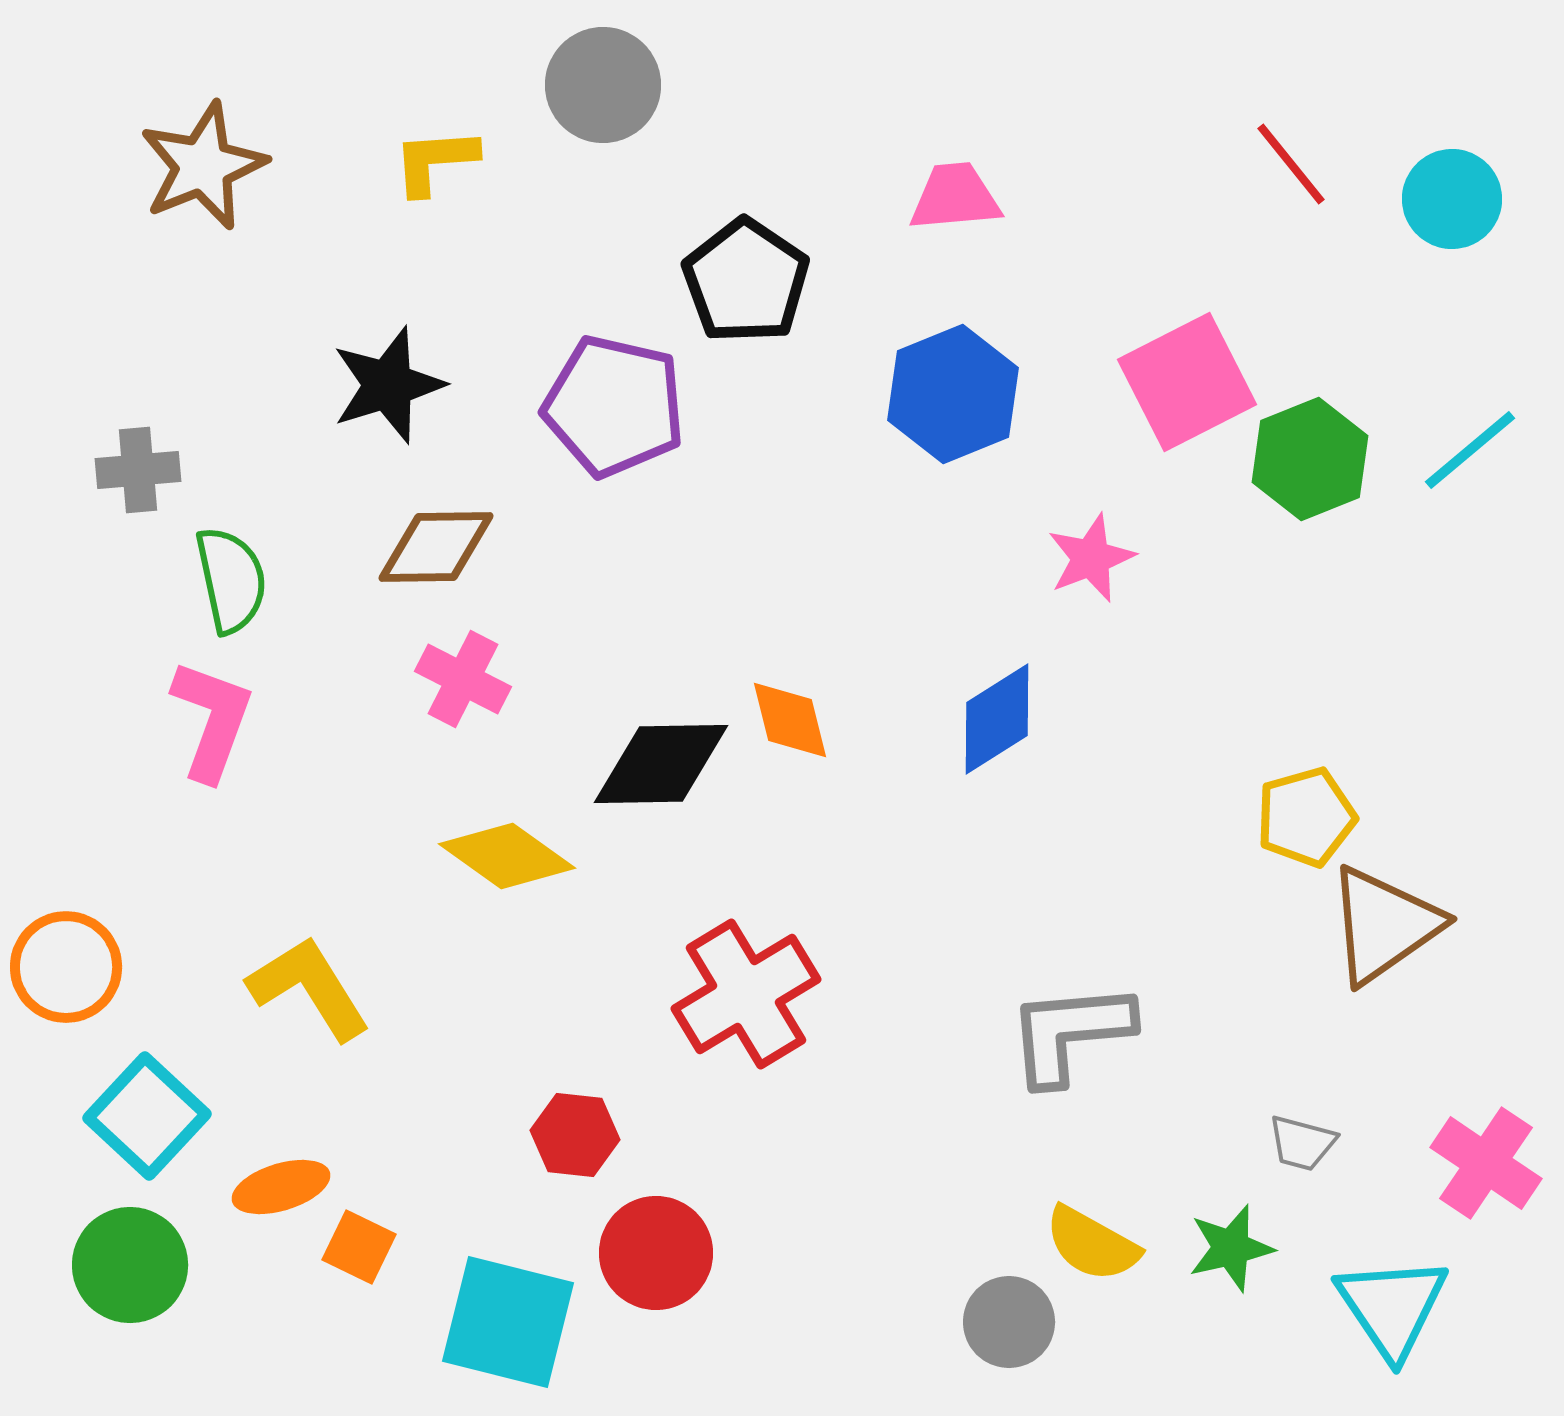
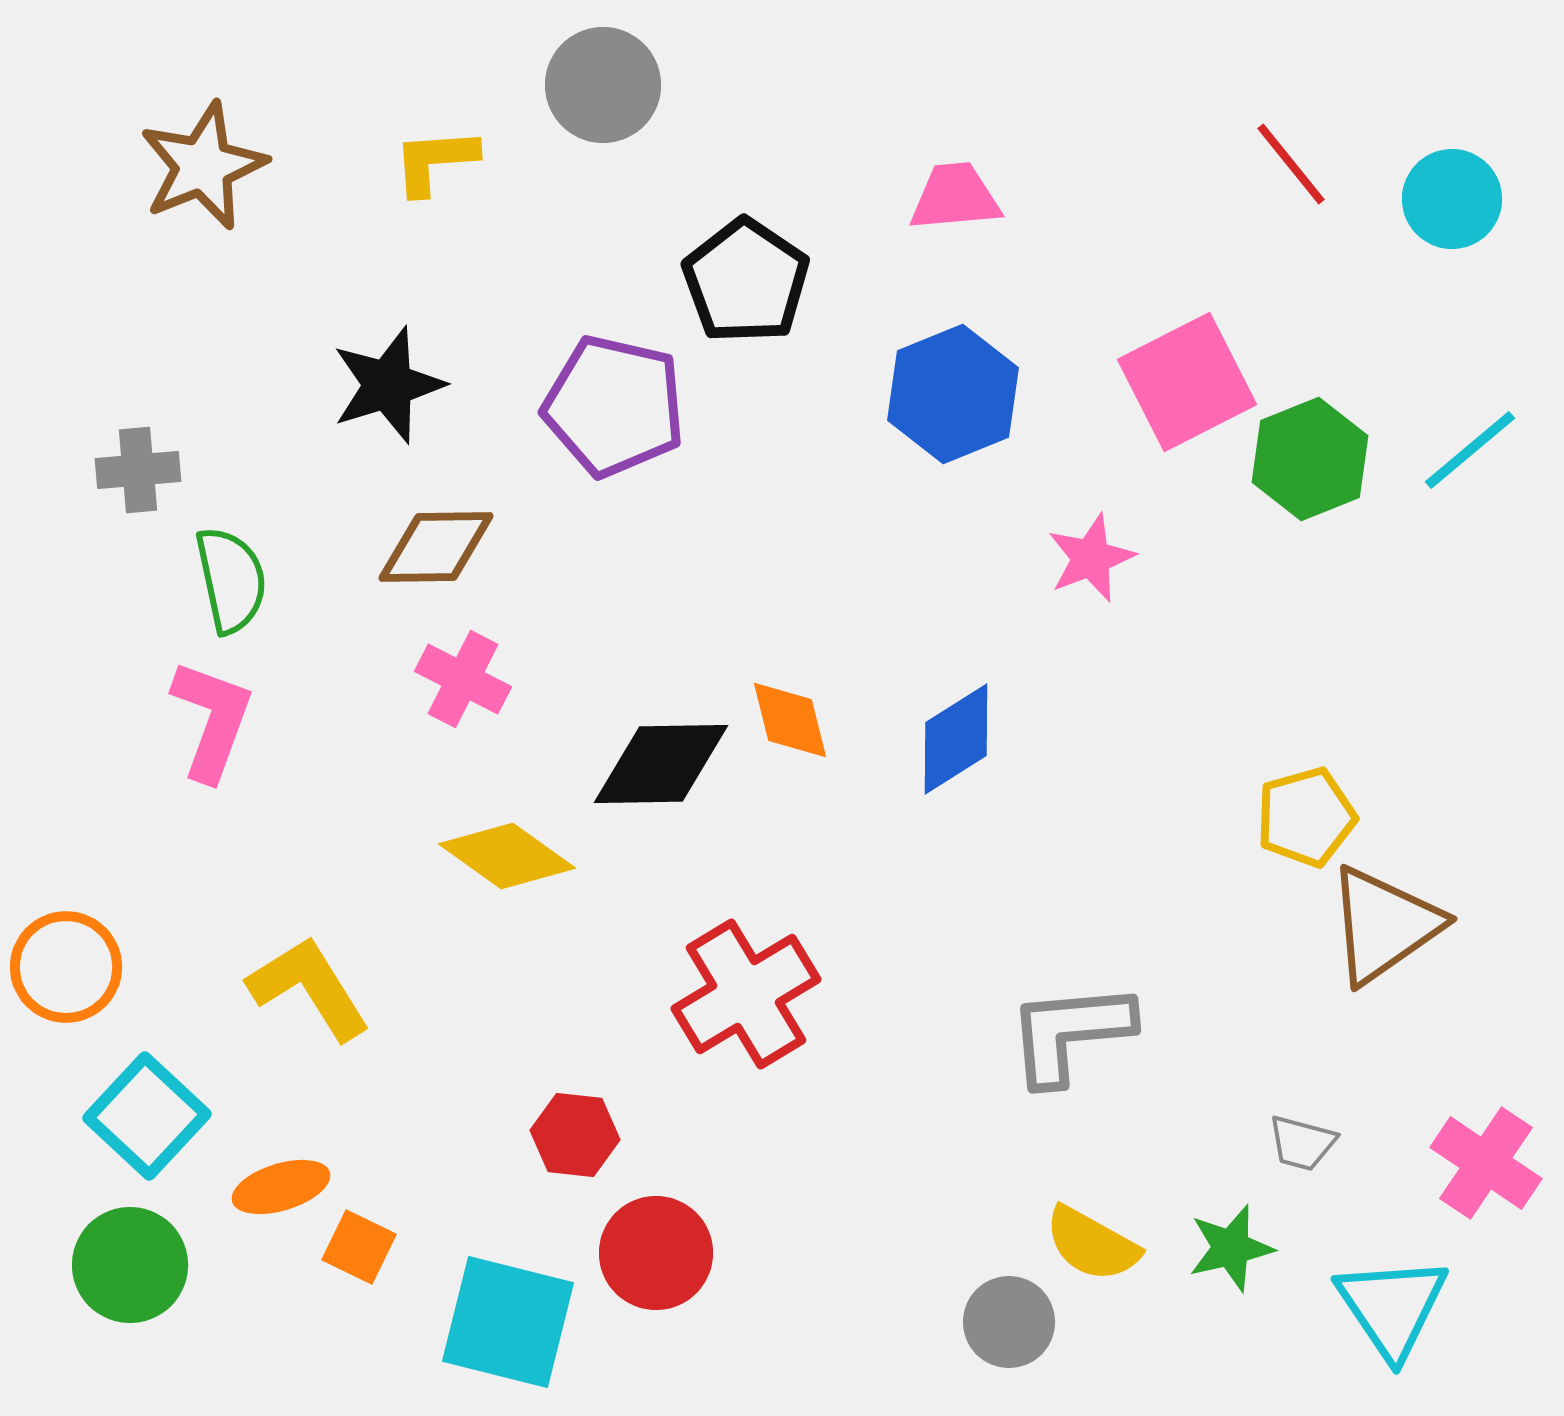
blue diamond at (997, 719): moved 41 px left, 20 px down
